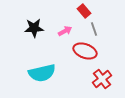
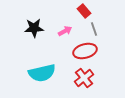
red ellipse: rotated 35 degrees counterclockwise
red cross: moved 18 px left, 1 px up
